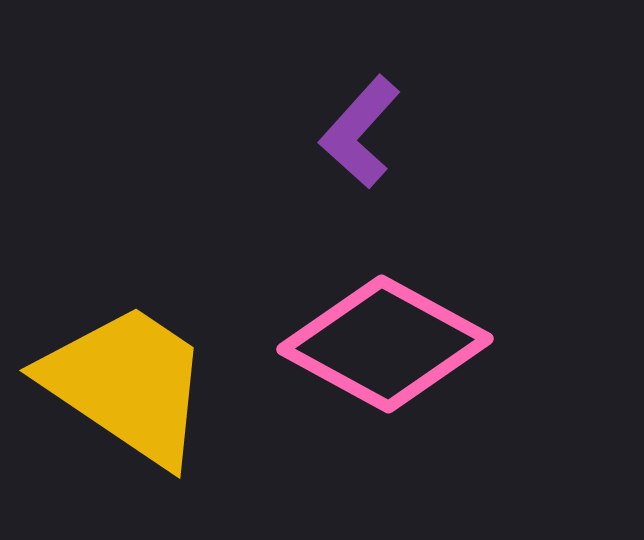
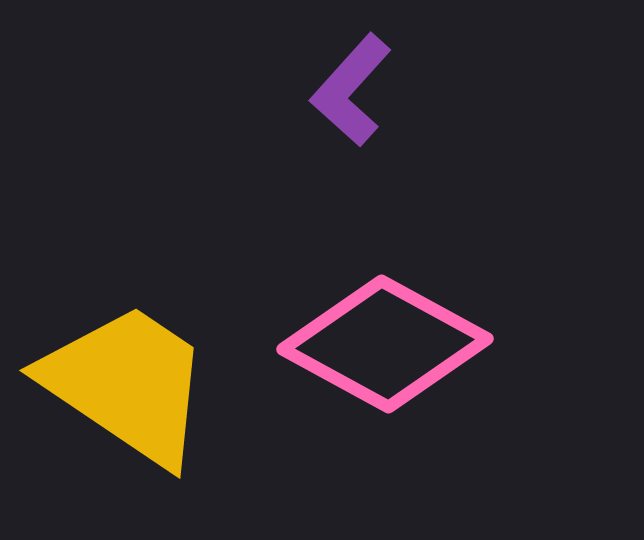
purple L-shape: moved 9 px left, 42 px up
